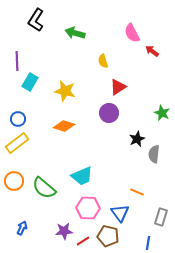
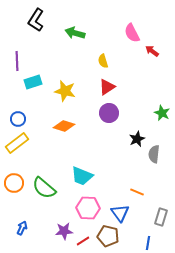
cyan rectangle: moved 3 px right; rotated 42 degrees clockwise
red triangle: moved 11 px left
cyan trapezoid: rotated 45 degrees clockwise
orange circle: moved 2 px down
